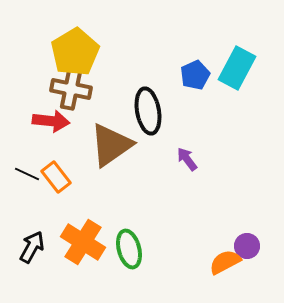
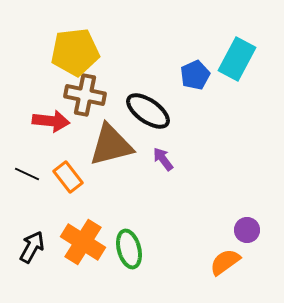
yellow pentagon: rotated 24 degrees clockwise
cyan rectangle: moved 9 px up
brown cross: moved 14 px right, 6 px down
black ellipse: rotated 45 degrees counterclockwise
brown triangle: rotated 21 degrees clockwise
purple arrow: moved 24 px left
orange rectangle: moved 12 px right
purple circle: moved 16 px up
orange semicircle: rotated 8 degrees counterclockwise
